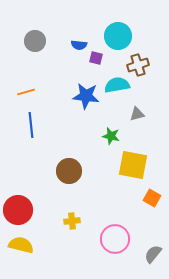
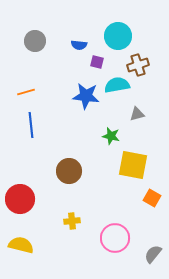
purple square: moved 1 px right, 4 px down
red circle: moved 2 px right, 11 px up
pink circle: moved 1 px up
